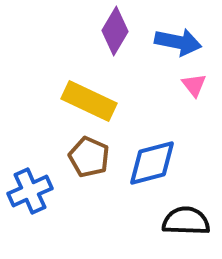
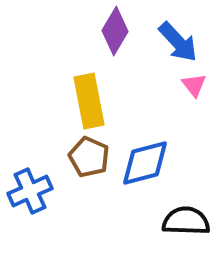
blue arrow: rotated 36 degrees clockwise
yellow rectangle: rotated 54 degrees clockwise
blue diamond: moved 7 px left
